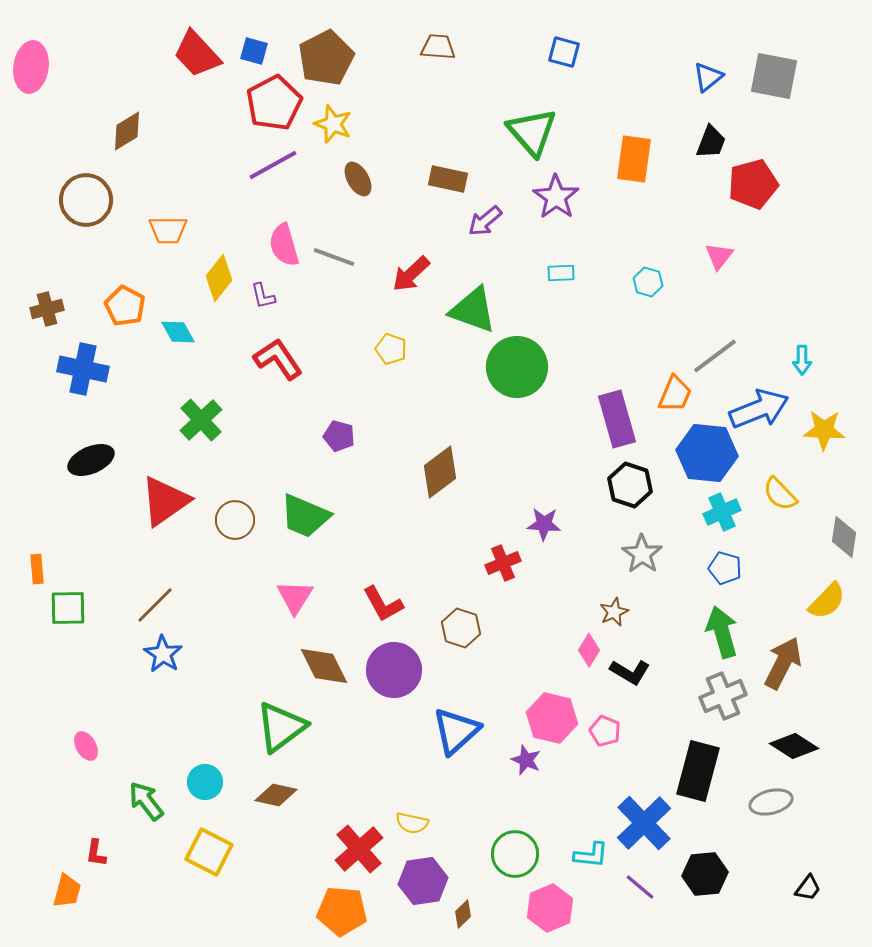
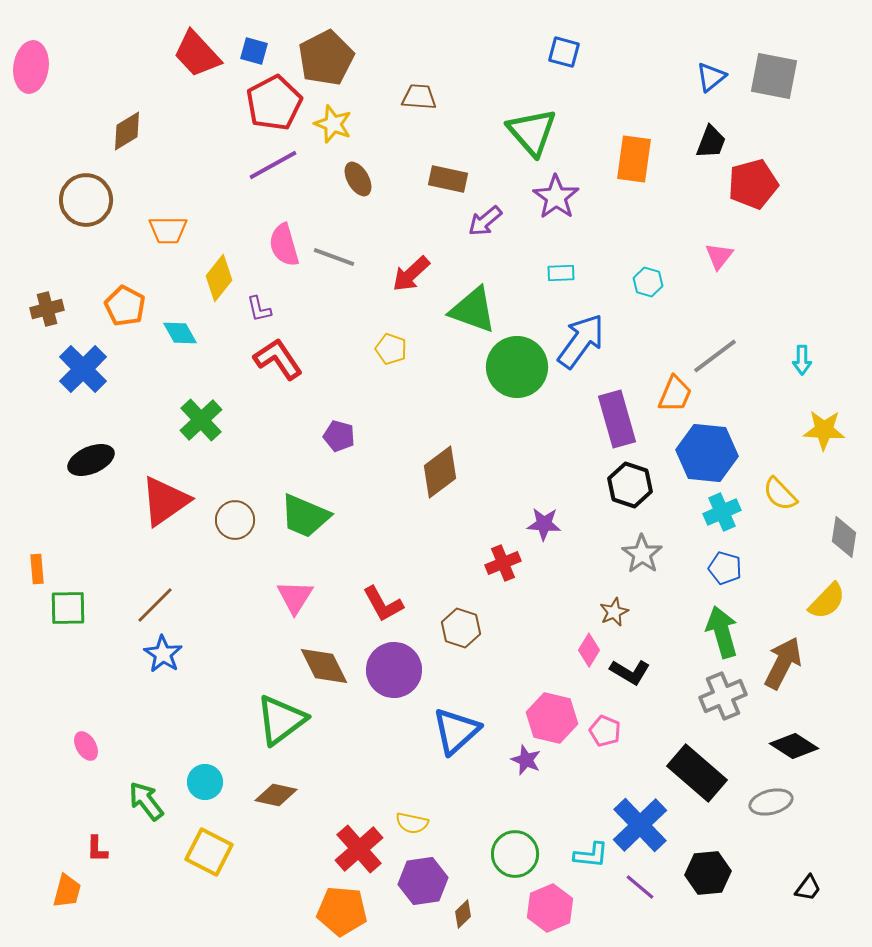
brown trapezoid at (438, 47): moved 19 px left, 50 px down
blue triangle at (708, 77): moved 3 px right
purple L-shape at (263, 296): moved 4 px left, 13 px down
cyan diamond at (178, 332): moved 2 px right, 1 px down
blue cross at (83, 369): rotated 33 degrees clockwise
blue arrow at (759, 409): moved 178 px left, 68 px up; rotated 32 degrees counterclockwise
green triangle at (281, 727): moved 7 px up
black rectangle at (698, 771): moved 1 px left, 2 px down; rotated 64 degrees counterclockwise
blue cross at (644, 823): moved 4 px left, 2 px down
red L-shape at (96, 853): moved 1 px right, 4 px up; rotated 8 degrees counterclockwise
black hexagon at (705, 874): moved 3 px right, 1 px up
